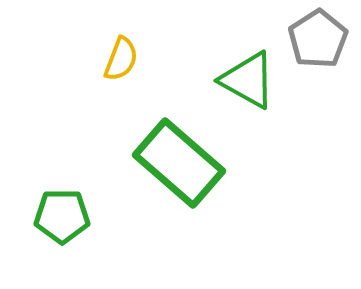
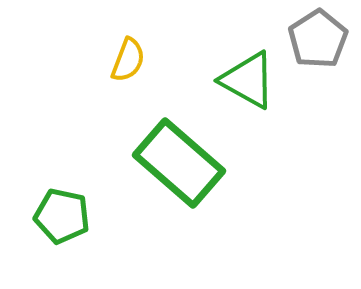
yellow semicircle: moved 7 px right, 1 px down
green pentagon: rotated 12 degrees clockwise
